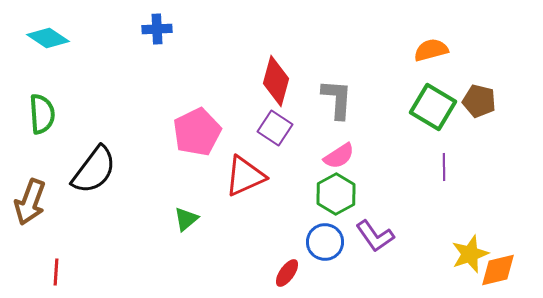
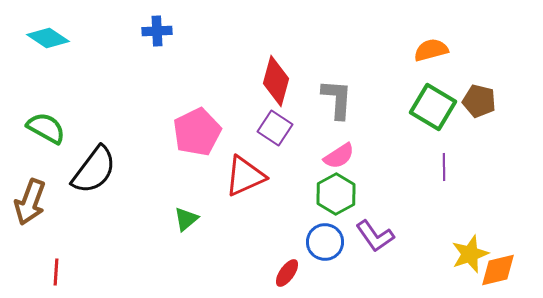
blue cross: moved 2 px down
green semicircle: moved 4 px right, 14 px down; rotated 57 degrees counterclockwise
